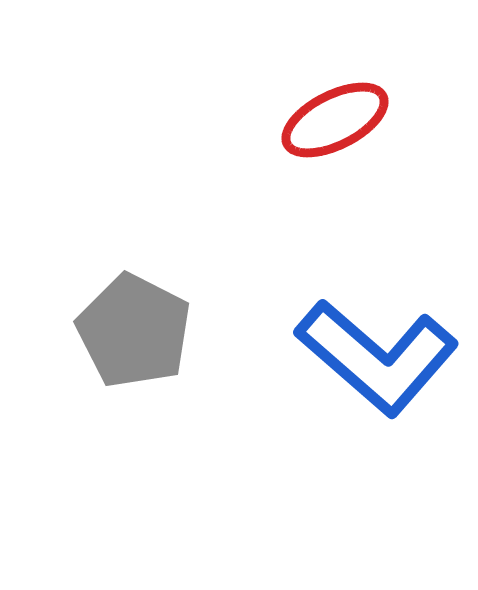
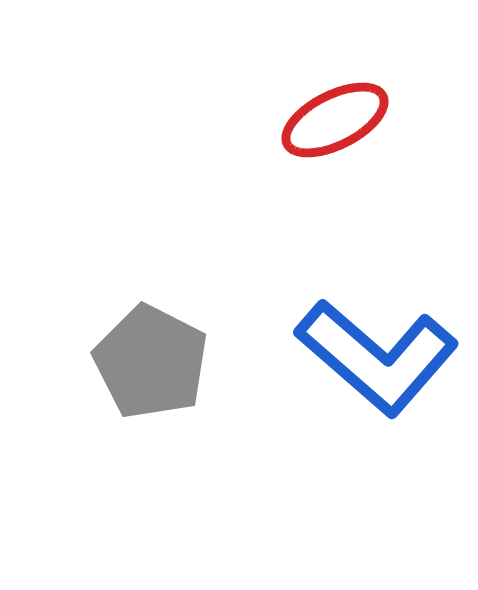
gray pentagon: moved 17 px right, 31 px down
